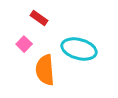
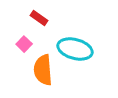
cyan ellipse: moved 4 px left
orange semicircle: moved 2 px left
